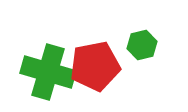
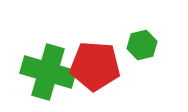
red pentagon: rotated 15 degrees clockwise
